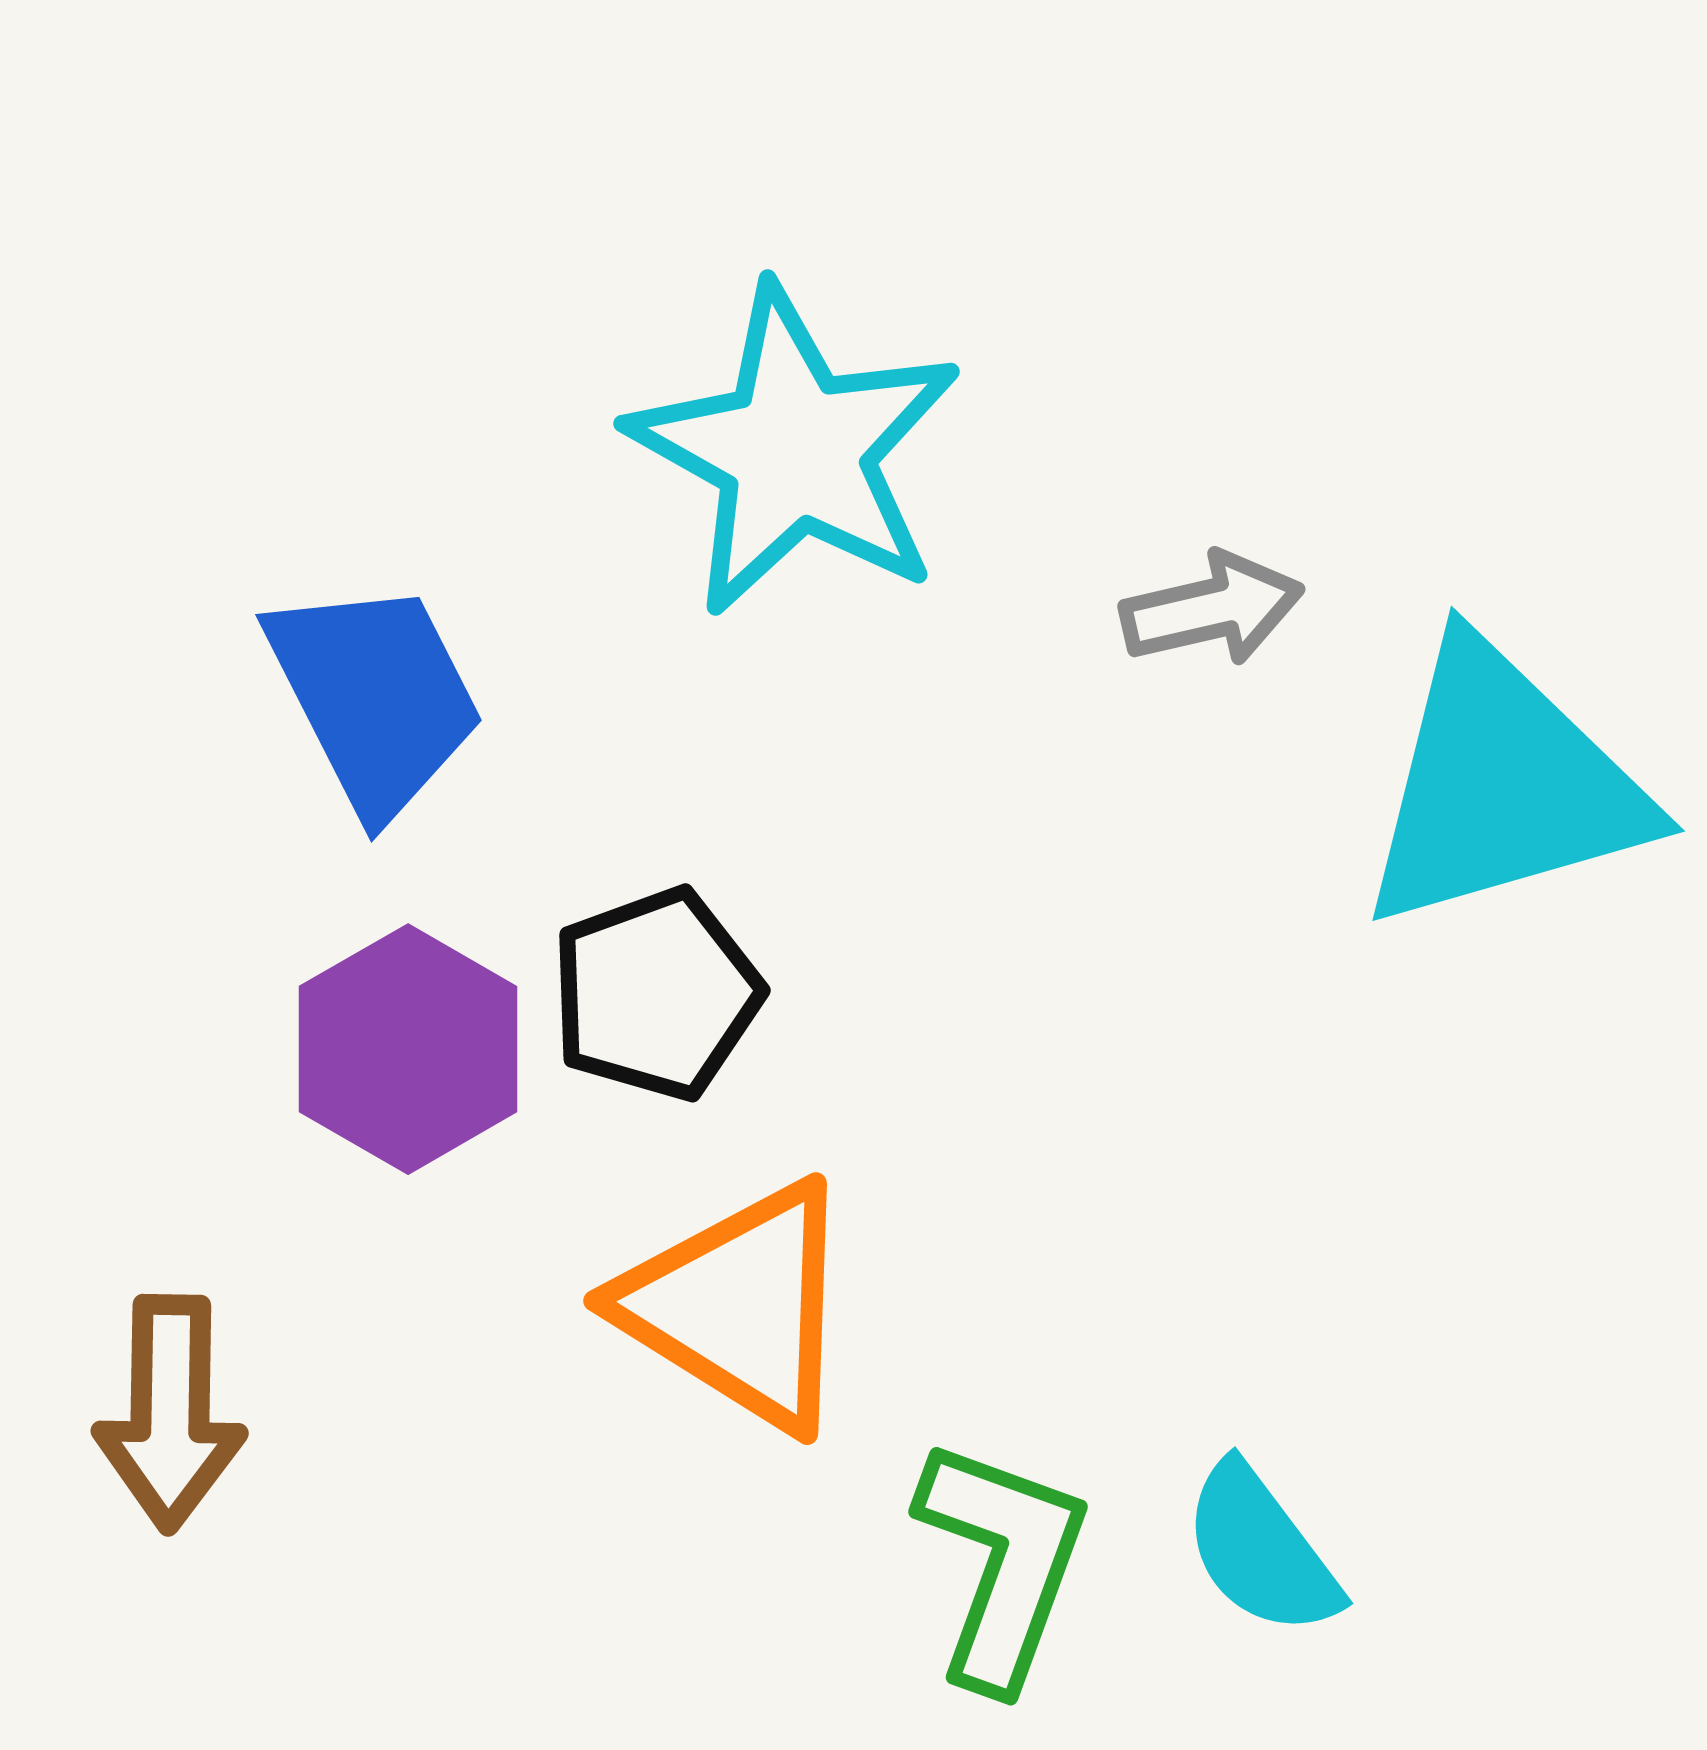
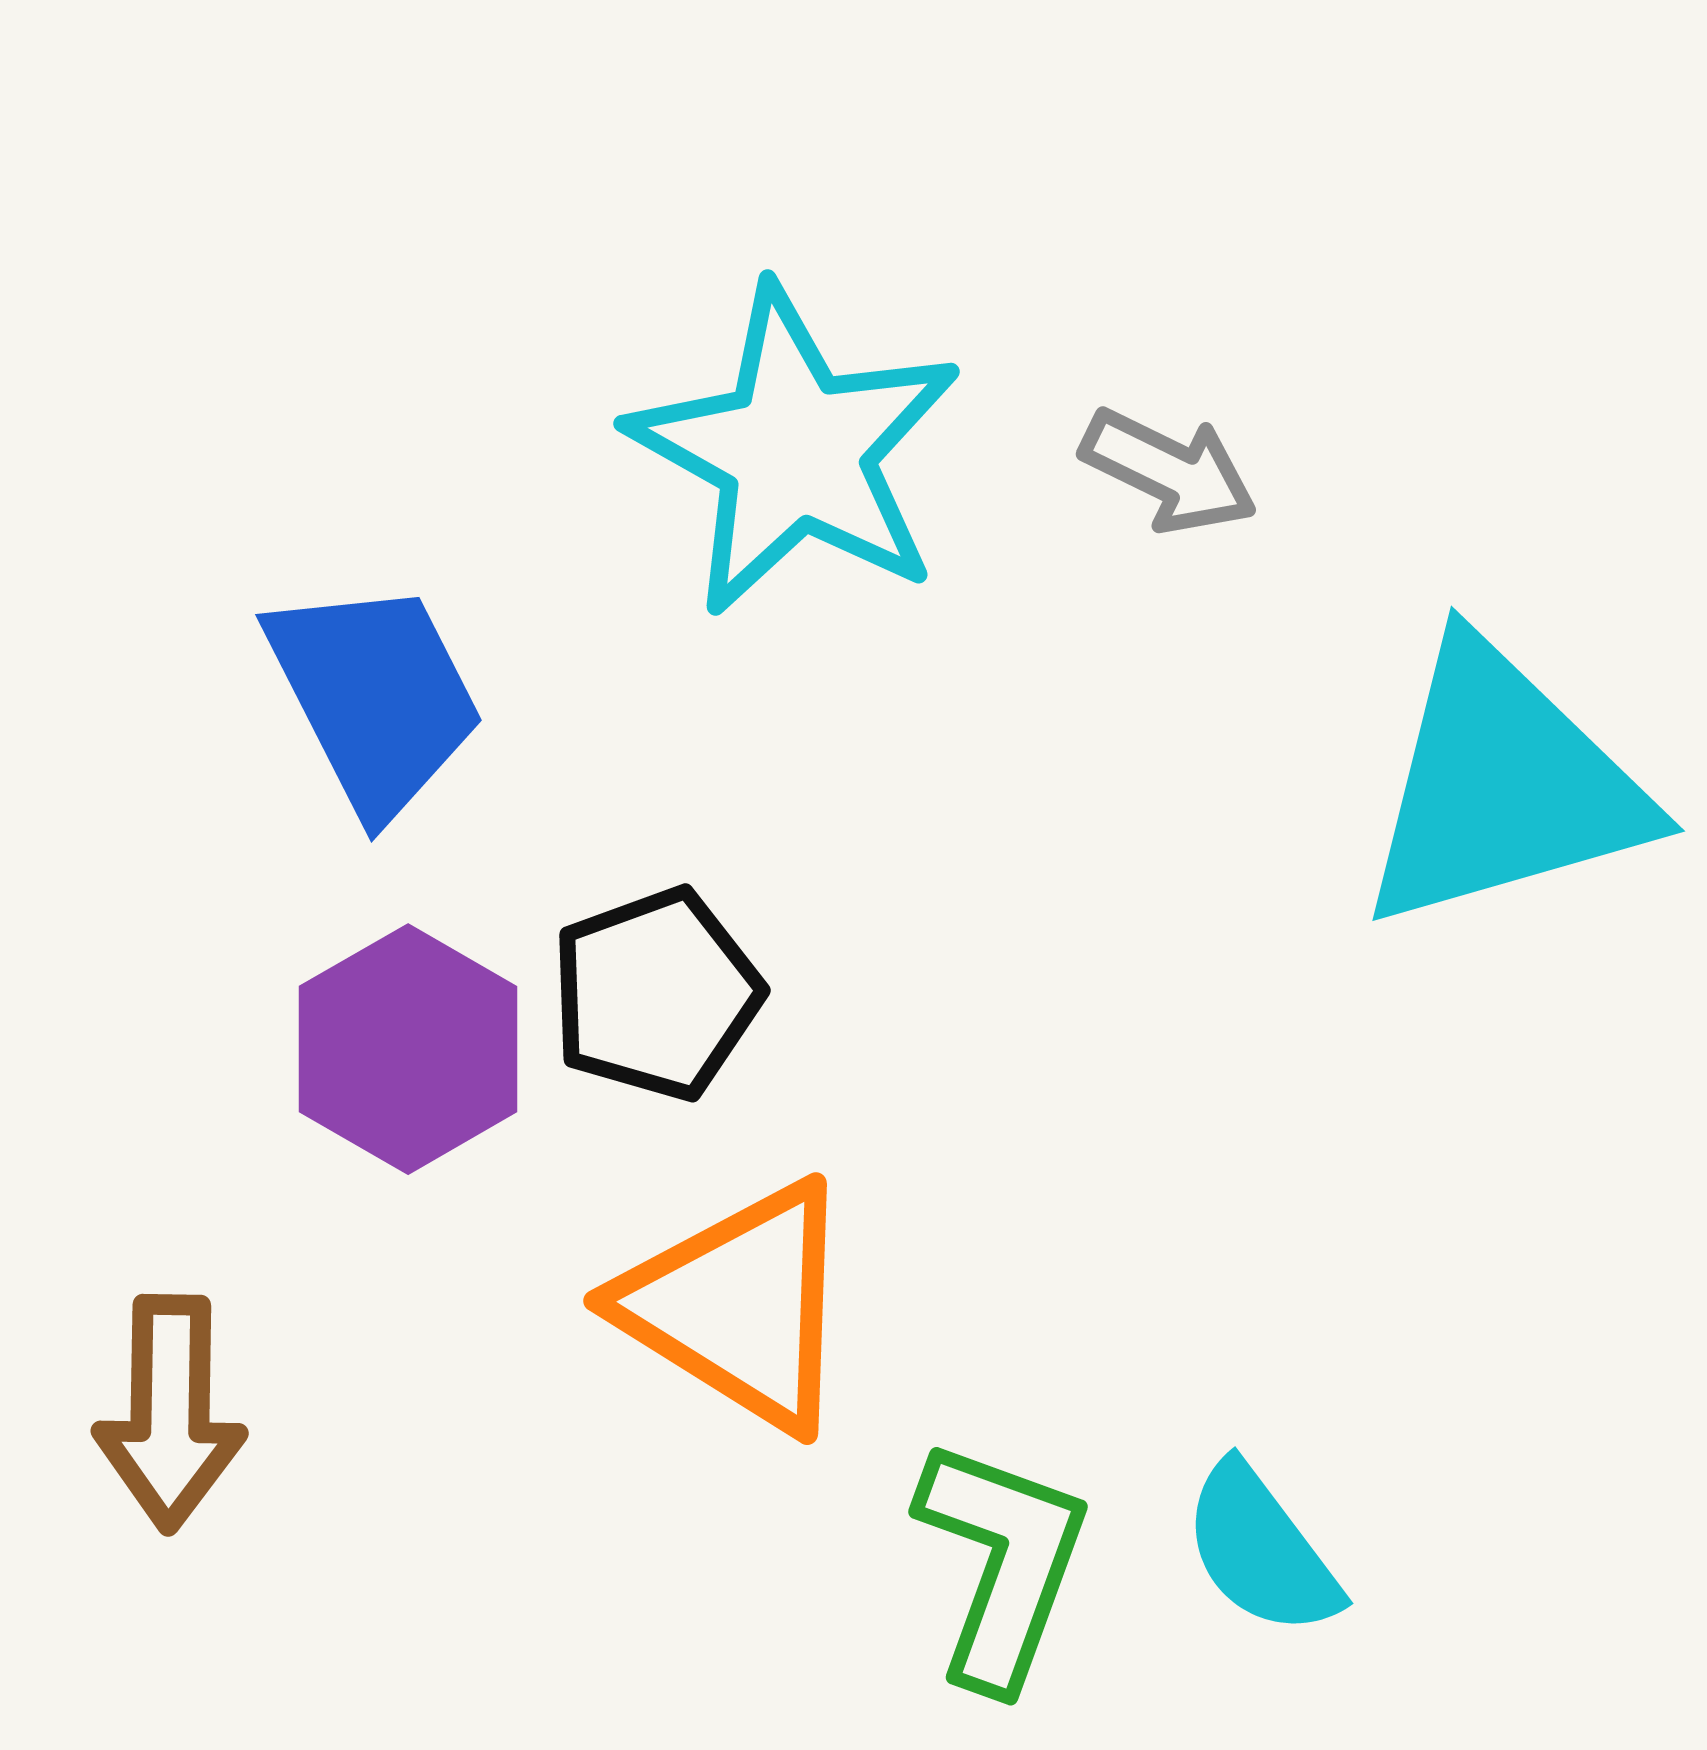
gray arrow: moved 43 px left, 138 px up; rotated 39 degrees clockwise
